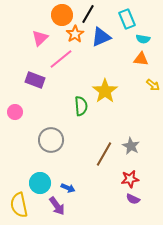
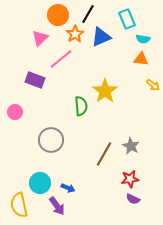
orange circle: moved 4 px left
